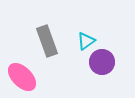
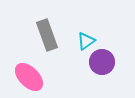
gray rectangle: moved 6 px up
pink ellipse: moved 7 px right
